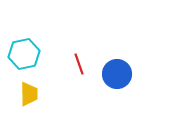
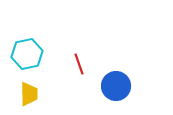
cyan hexagon: moved 3 px right
blue circle: moved 1 px left, 12 px down
